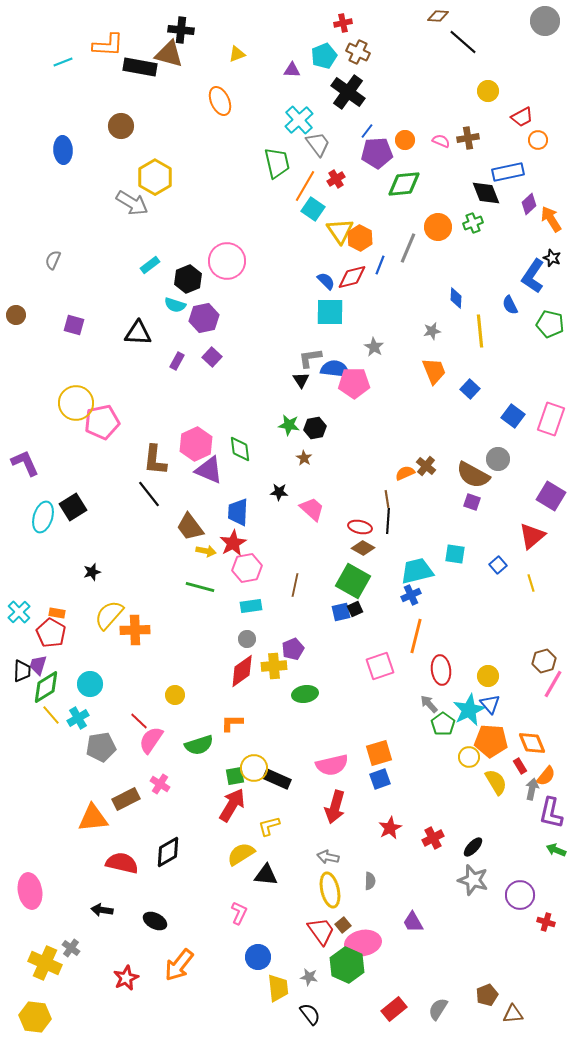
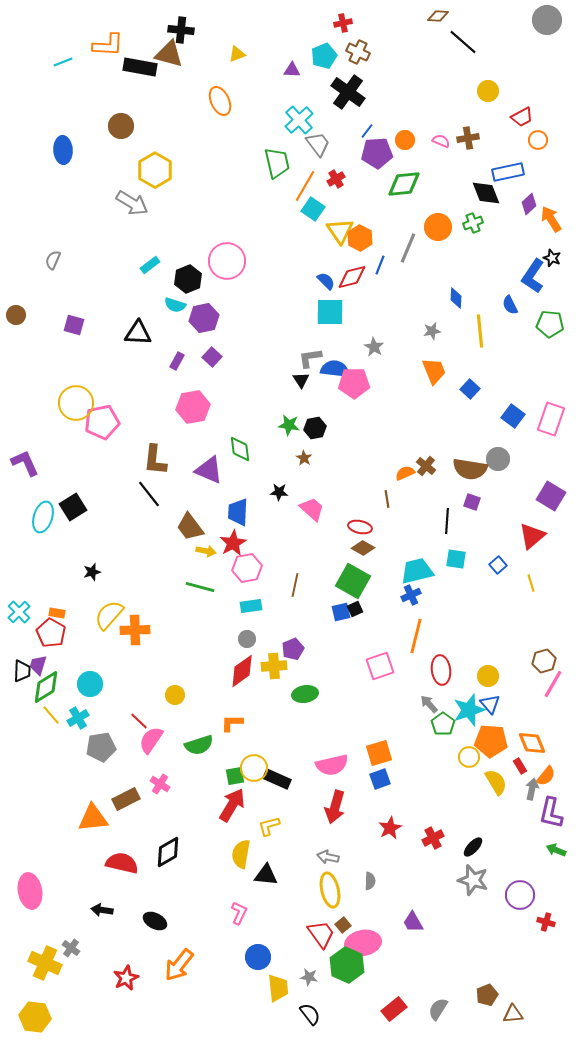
gray circle at (545, 21): moved 2 px right, 1 px up
yellow hexagon at (155, 177): moved 7 px up
green pentagon at (550, 324): rotated 8 degrees counterclockwise
pink hexagon at (196, 444): moved 3 px left, 37 px up; rotated 16 degrees clockwise
brown semicircle at (473, 475): moved 3 px left, 6 px up; rotated 20 degrees counterclockwise
black line at (388, 521): moved 59 px right
cyan square at (455, 554): moved 1 px right, 5 px down
cyan star at (469, 710): rotated 8 degrees clockwise
yellow semicircle at (241, 854): rotated 48 degrees counterclockwise
red trapezoid at (321, 931): moved 3 px down
